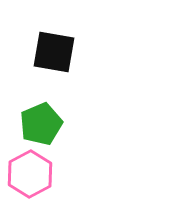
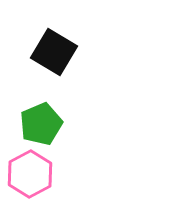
black square: rotated 21 degrees clockwise
